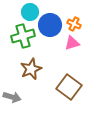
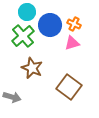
cyan circle: moved 3 px left
green cross: rotated 25 degrees counterclockwise
brown star: moved 1 px right, 1 px up; rotated 25 degrees counterclockwise
